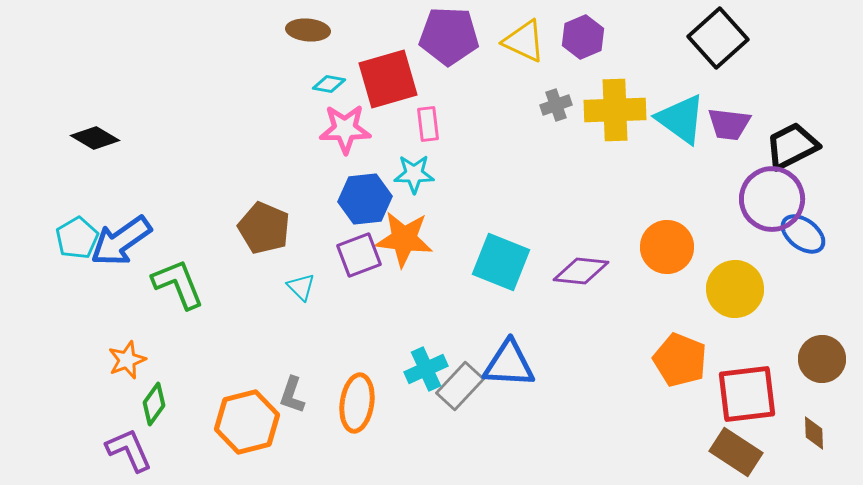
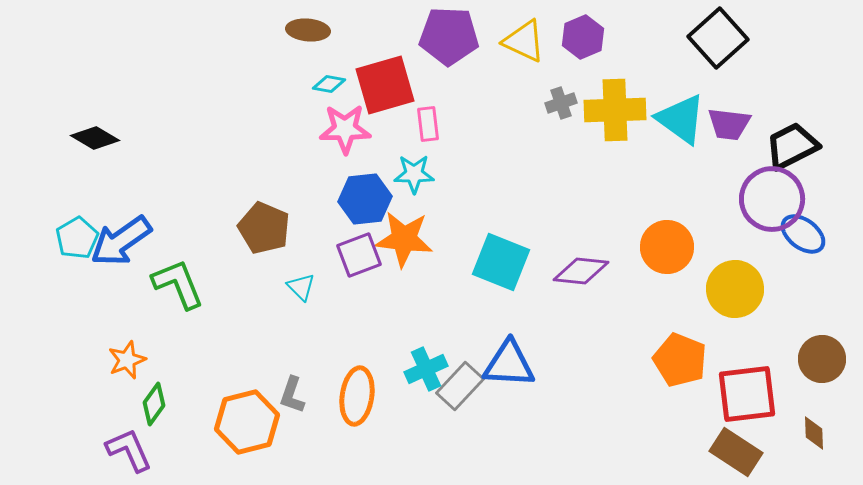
red square at (388, 79): moved 3 px left, 6 px down
gray cross at (556, 105): moved 5 px right, 2 px up
orange ellipse at (357, 403): moved 7 px up
